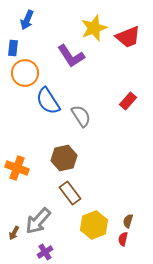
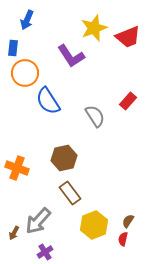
gray semicircle: moved 14 px right
brown semicircle: rotated 16 degrees clockwise
